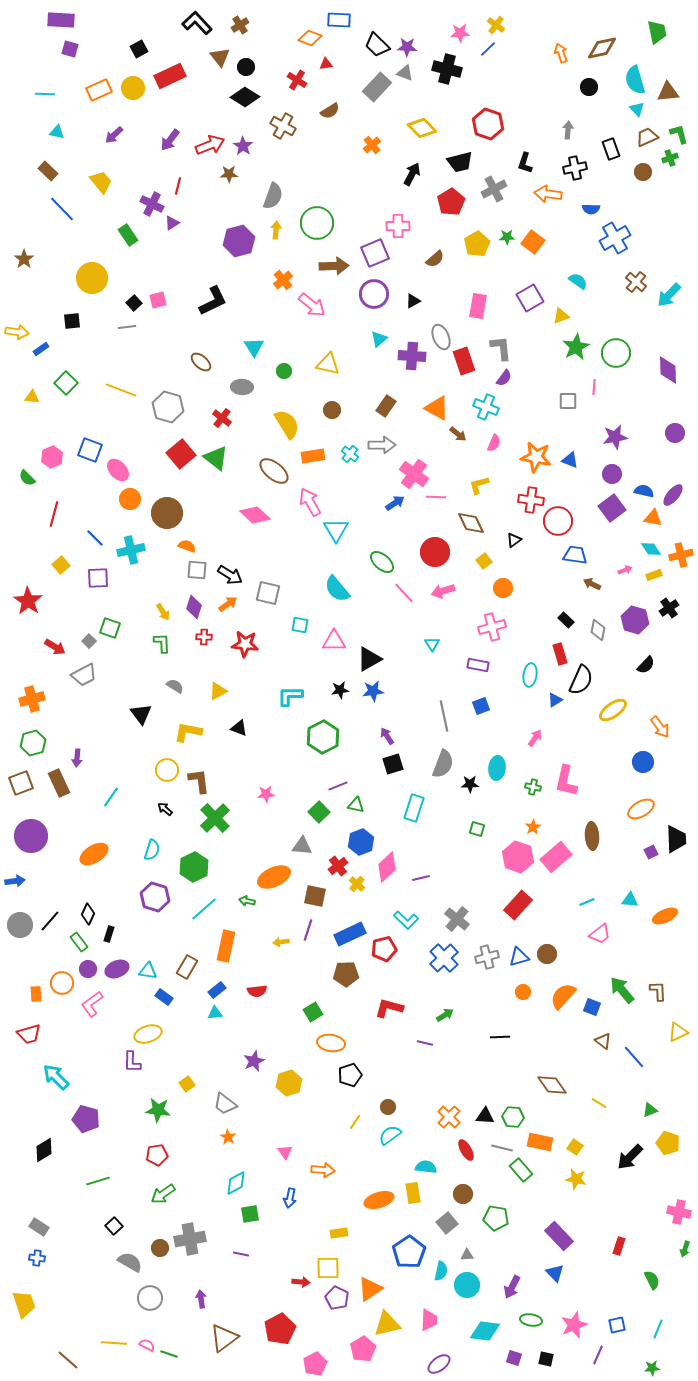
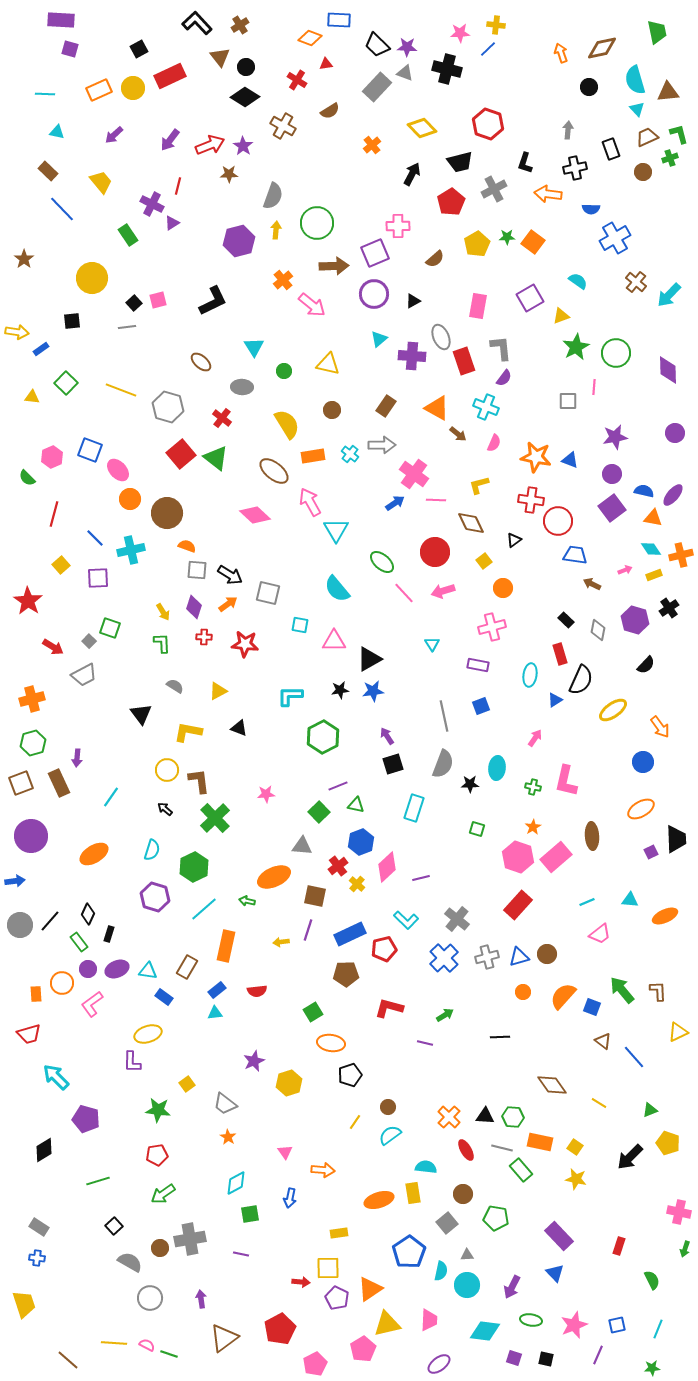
yellow cross at (496, 25): rotated 30 degrees counterclockwise
pink line at (436, 497): moved 3 px down
red arrow at (55, 647): moved 2 px left
